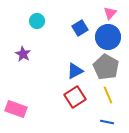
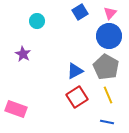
blue square: moved 16 px up
blue circle: moved 1 px right, 1 px up
red square: moved 2 px right
